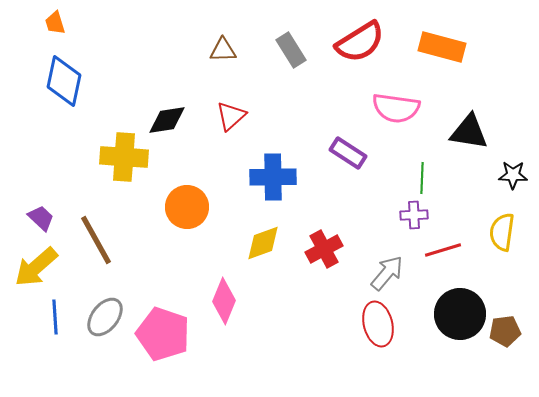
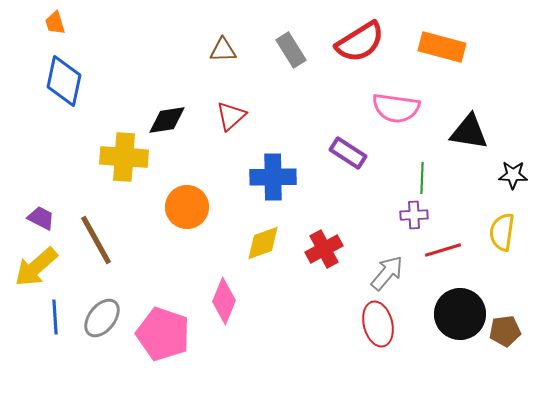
purple trapezoid: rotated 16 degrees counterclockwise
gray ellipse: moved 3 px left, 1 px down
